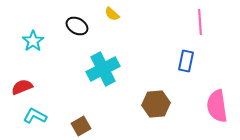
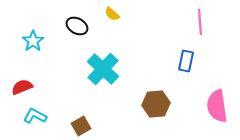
cyan cross: rotated 20 degrees counterclockwise
